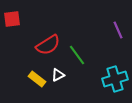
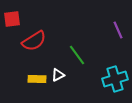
red semicircle: moved 14 px left, 4 px up
yellow rectangle: rotated 36 degrees counterclockwise
